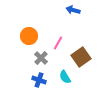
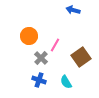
pink line: moved 3 px left, 2 px down
cyan semicircle: moved 1 px right, 5 px down
